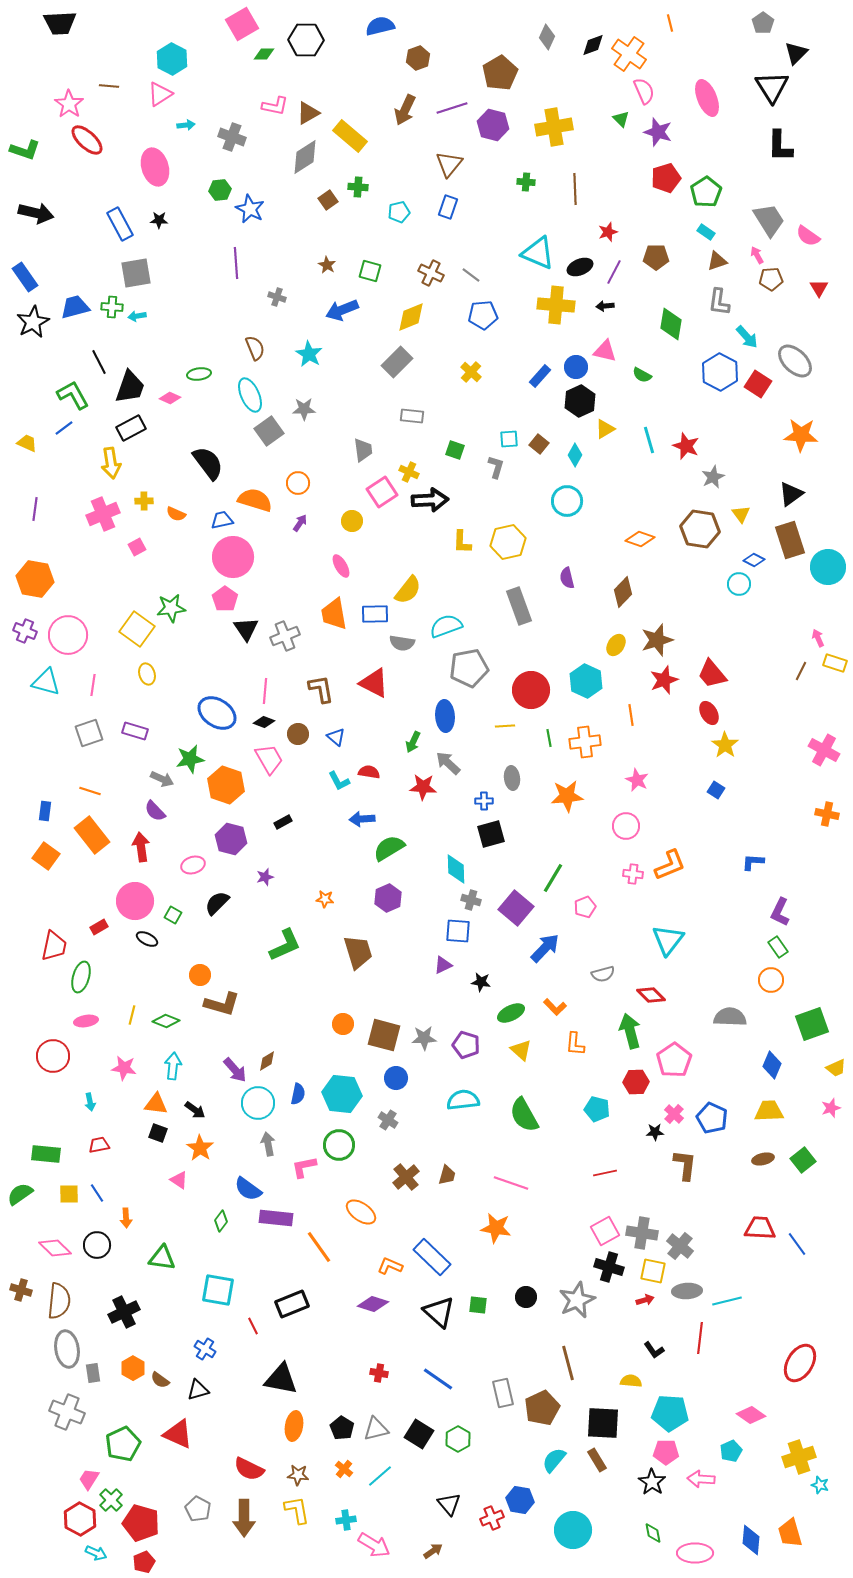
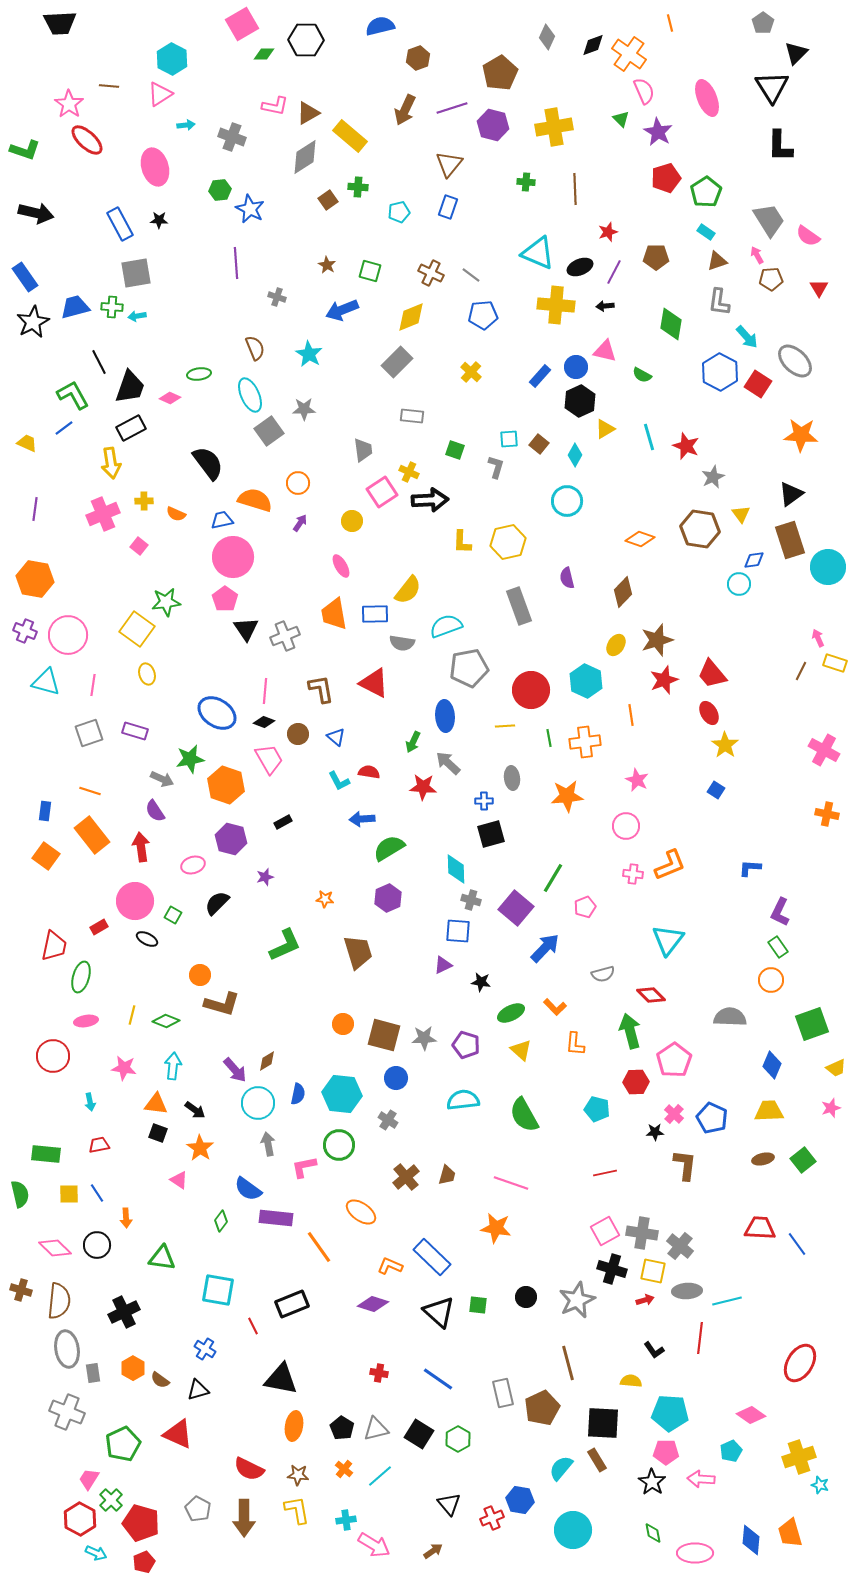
purple star at (658, 132): rotated 12 degrees clockwise
cyan line at (649, 440): moved 3 px up
pink square at (137, 547): moved 2 px right, 1 px up; rotated 24 degrees counterclockwise
blue diamond at (754, 560): rotated 35 degrees counterclockwise
green star at (171, 608): moved 5 px left, 6 px up
purple semicircle at (155, 811): rotated 10 degrees clockwise
blue L-shape at (753, 862): moved 3 px left, 6 px down
green semicircle at (20, 1194): rotated 112 degrees clockwise
black cross at (609, 1267): moved 3 px right, 2 px down
cyan semicircle at (554, 1460): moved 7 px right, 8 px down
